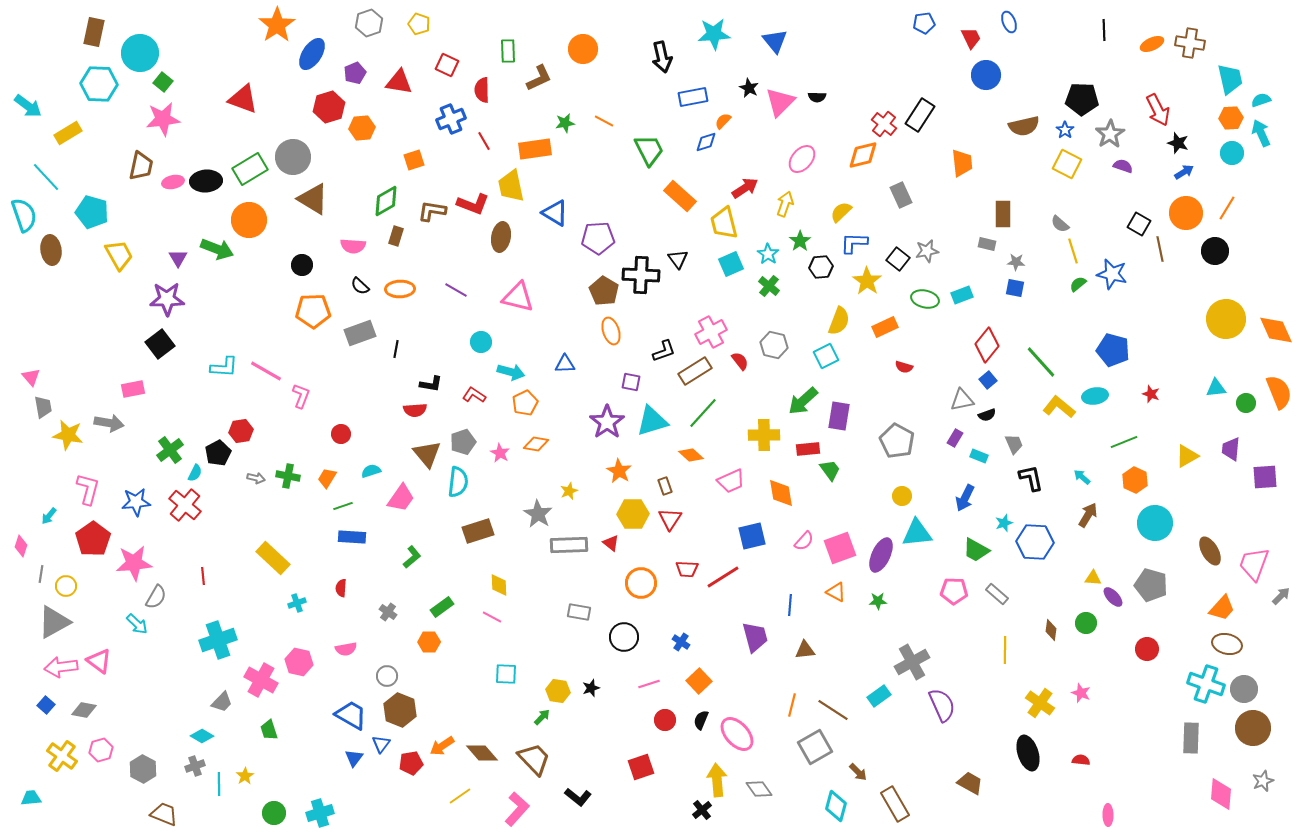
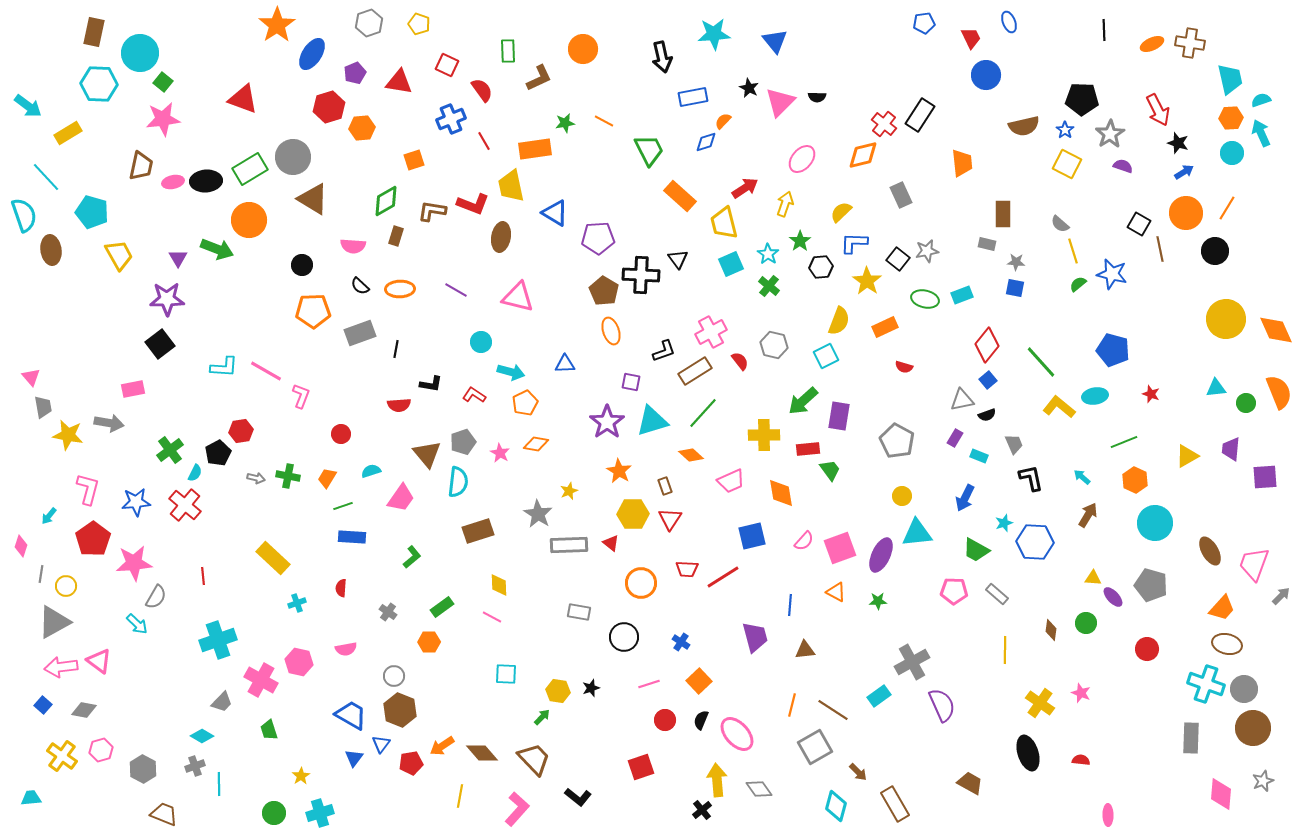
red semicircle at (482, 90): rotated 145 degrees clockwise
red semicircle at (415, 410): moved 16 px left, 5 px up
gray circle at (387, 676): moved 7 px right
blue square at (46, 705): moved 3 px left
yellow star at (245, 776): moved 56 px right
yellow line at (460, 796): rotated 45 degrees counterclockwise
